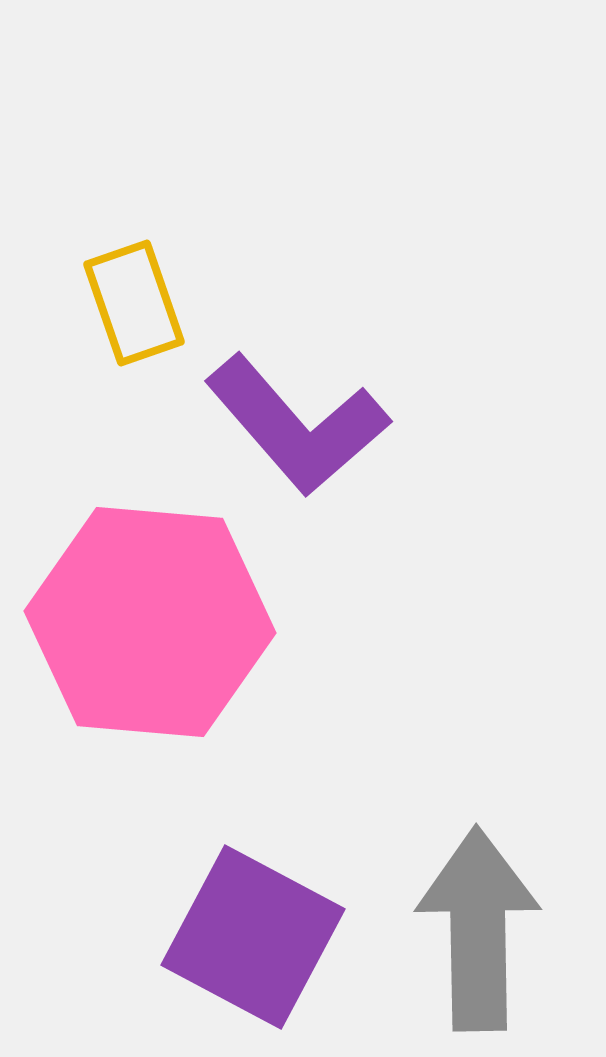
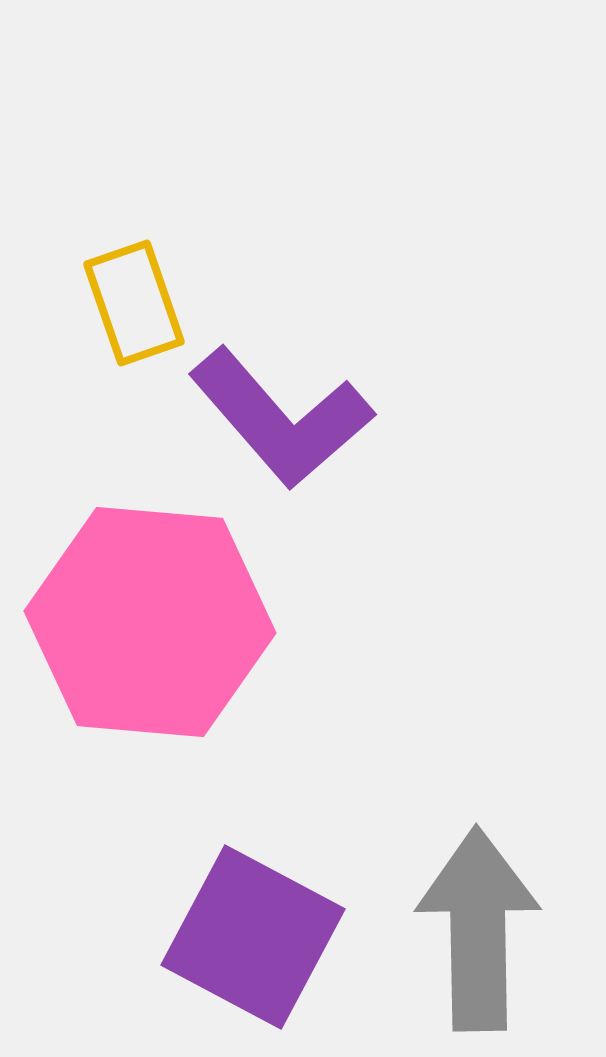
purple L-shape: moved 16 px left, 7 px up
